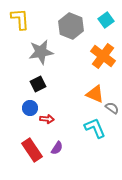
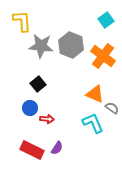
yellow L-shape: moved 2 px right, 2 px down
gray hexagon: moved 19 px down
gray star: moved 6 px up; rotated 15 degrees clockwise
black square: rotated 14 degrees counterclockwise
cyan L-shape: moved 2 px left, 5 px up
red rectangle: rotated 30 degrees counterclockwise
